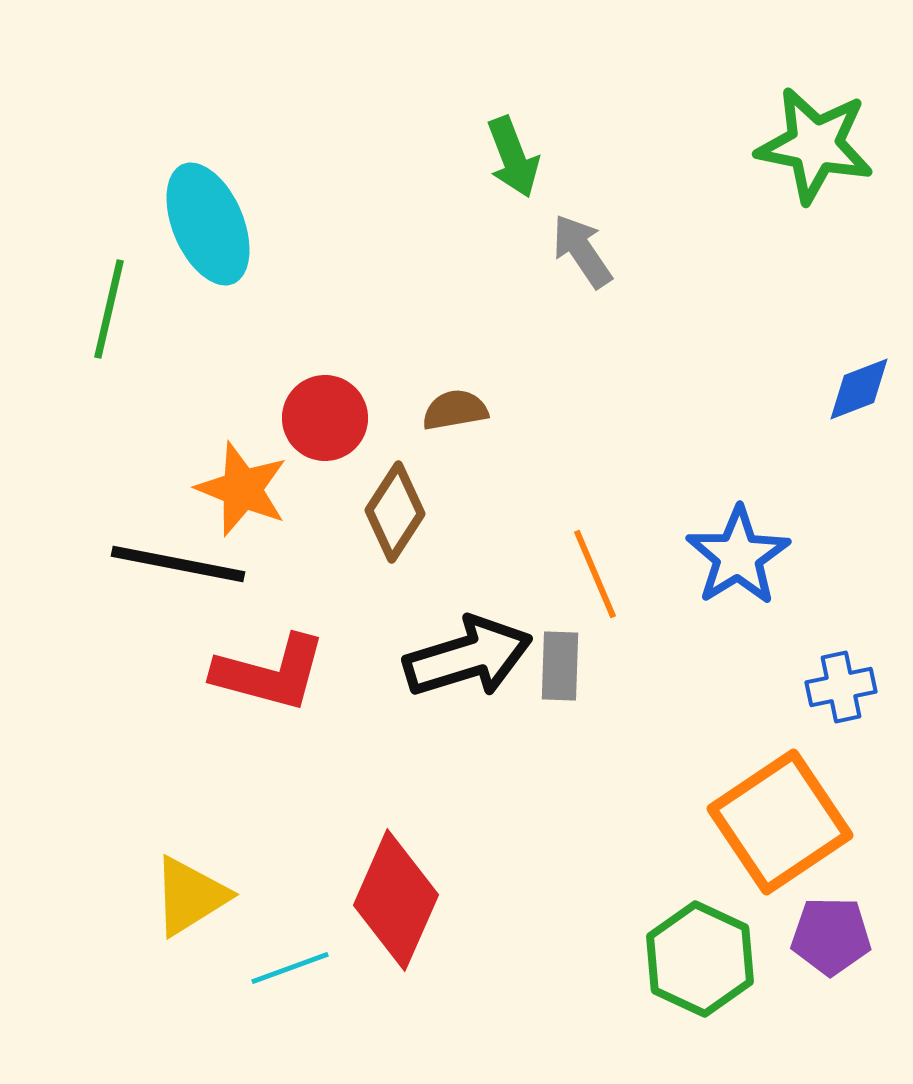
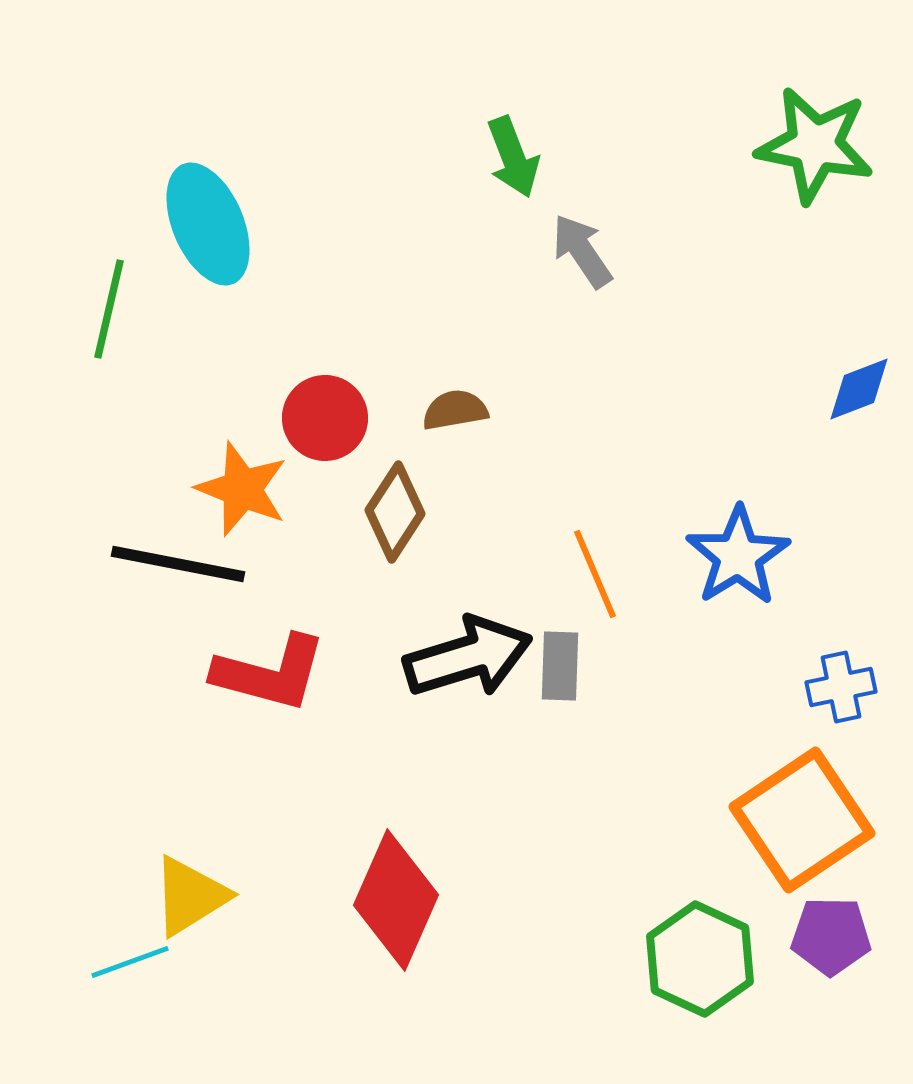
orange square: moved 22 px right, 2 px up
cyan line: moved 160 px left, 6 px up
